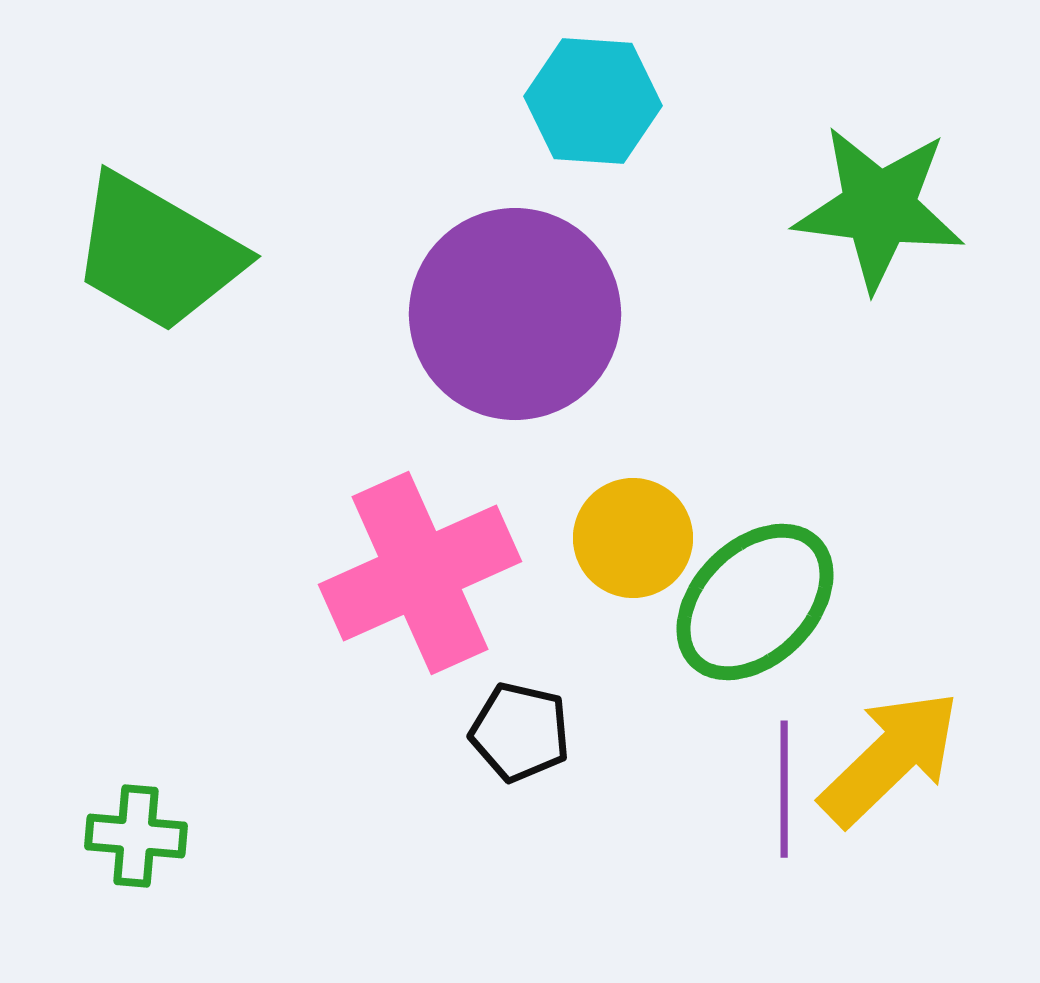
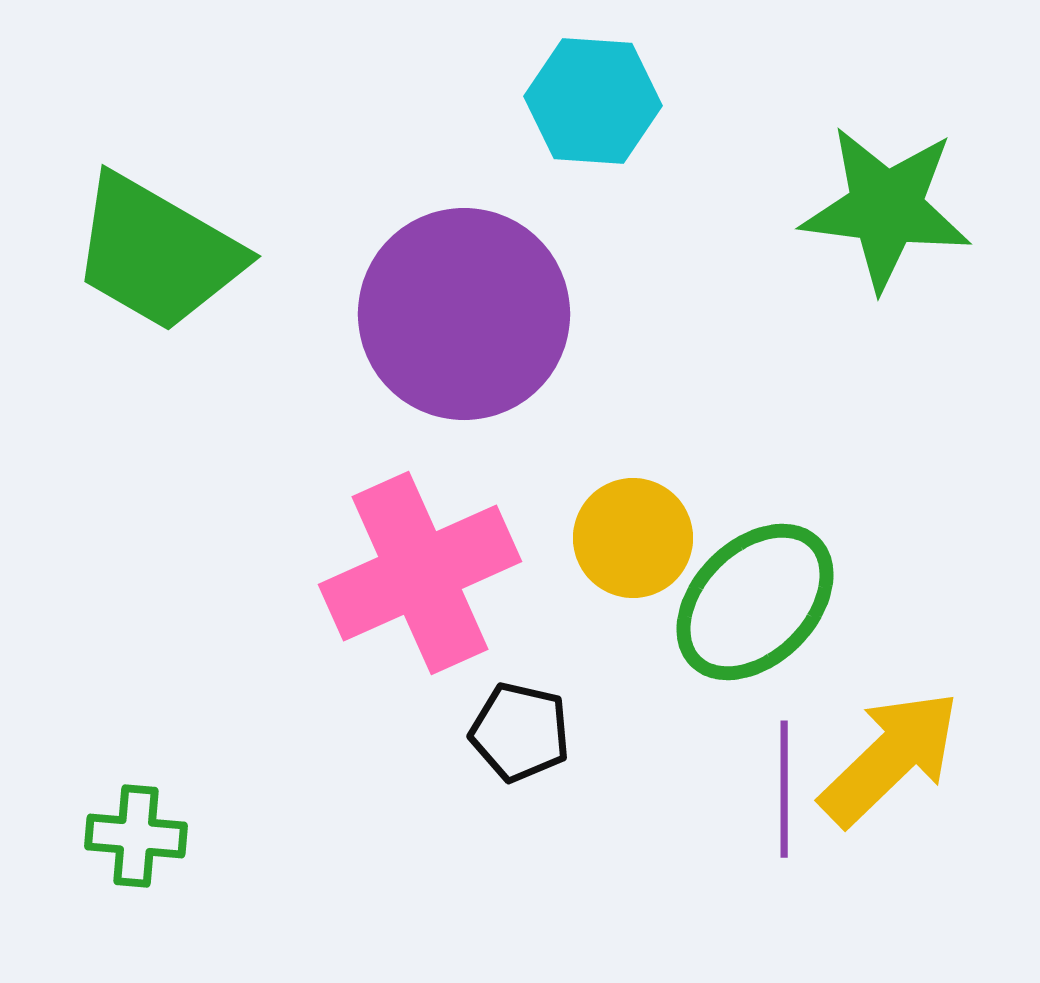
green star: moved 7 px right
purple circle: moved 51 px left
